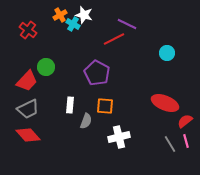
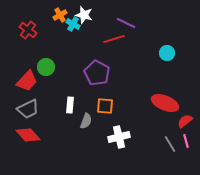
purple line: moved 1 px left, 1 px up
red line: rotated 10 degrees clockwise
